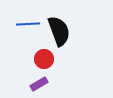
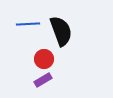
black semicircle: moved 2 px right
purple rectangle: moved 4 px right, 4 px up
